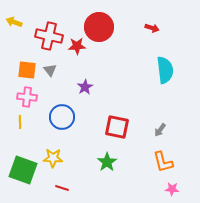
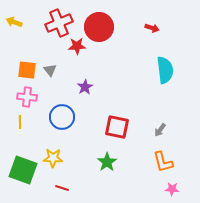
red cross: moved 10 px right, 13 px up; rotated 36 degrees counterclockwise
